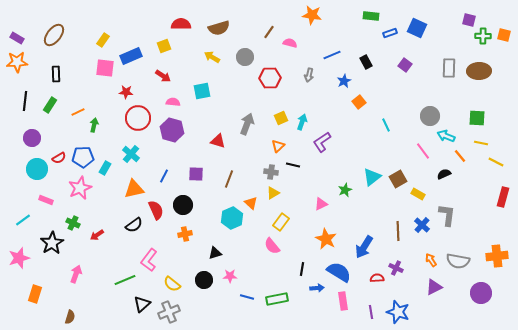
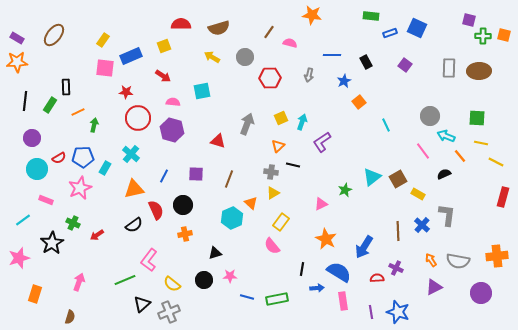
blue line at (332, 55): rotated 24 degrees clockwise
black rectangle at (56, 74): moved 10 px right, 13 px down
pink arrow at (76, 274): moved 3 px right, 8 px down
